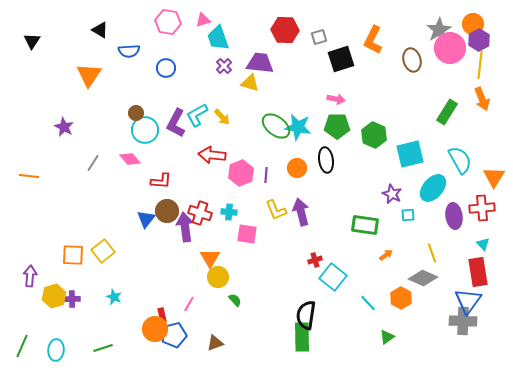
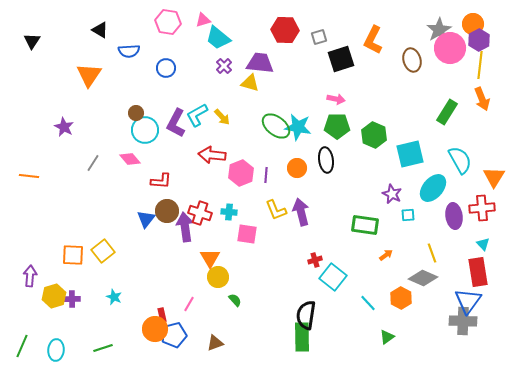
cyan trapezoid at (218, 38): rotated 32 degrees counterclockwise
